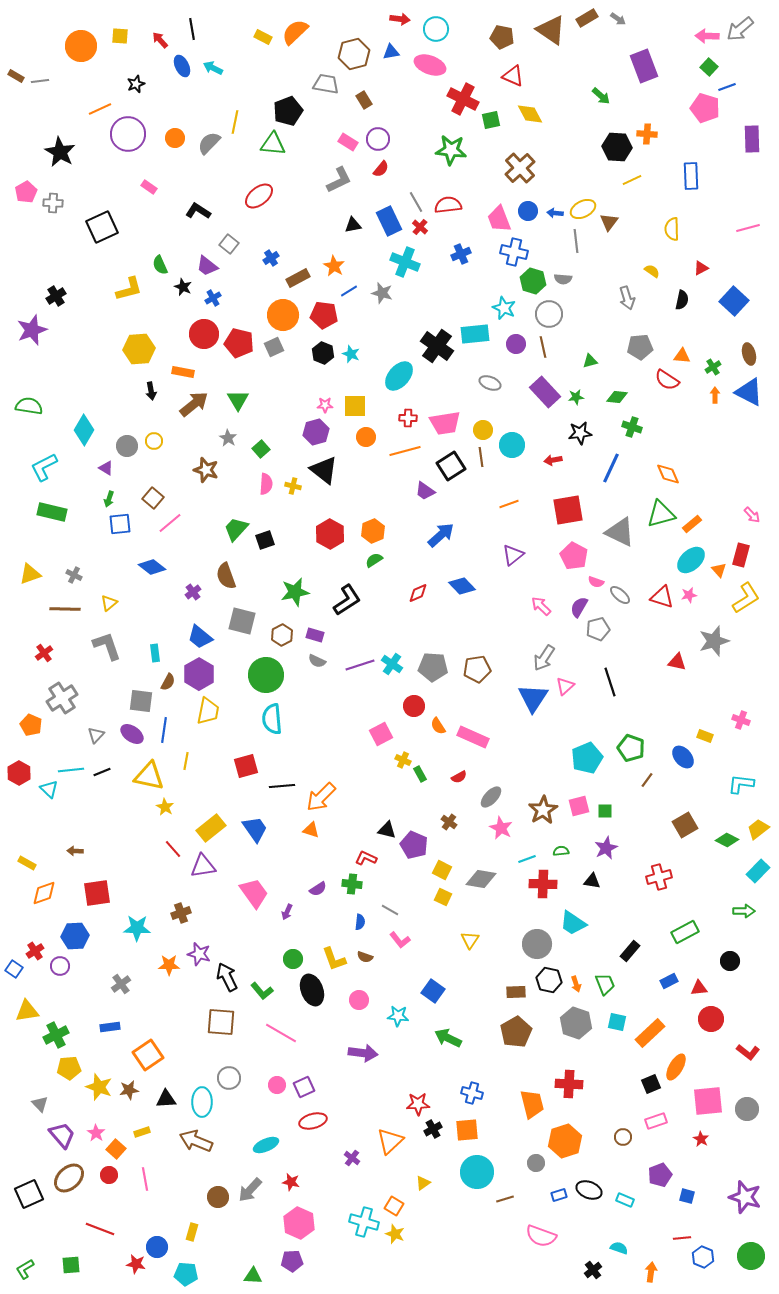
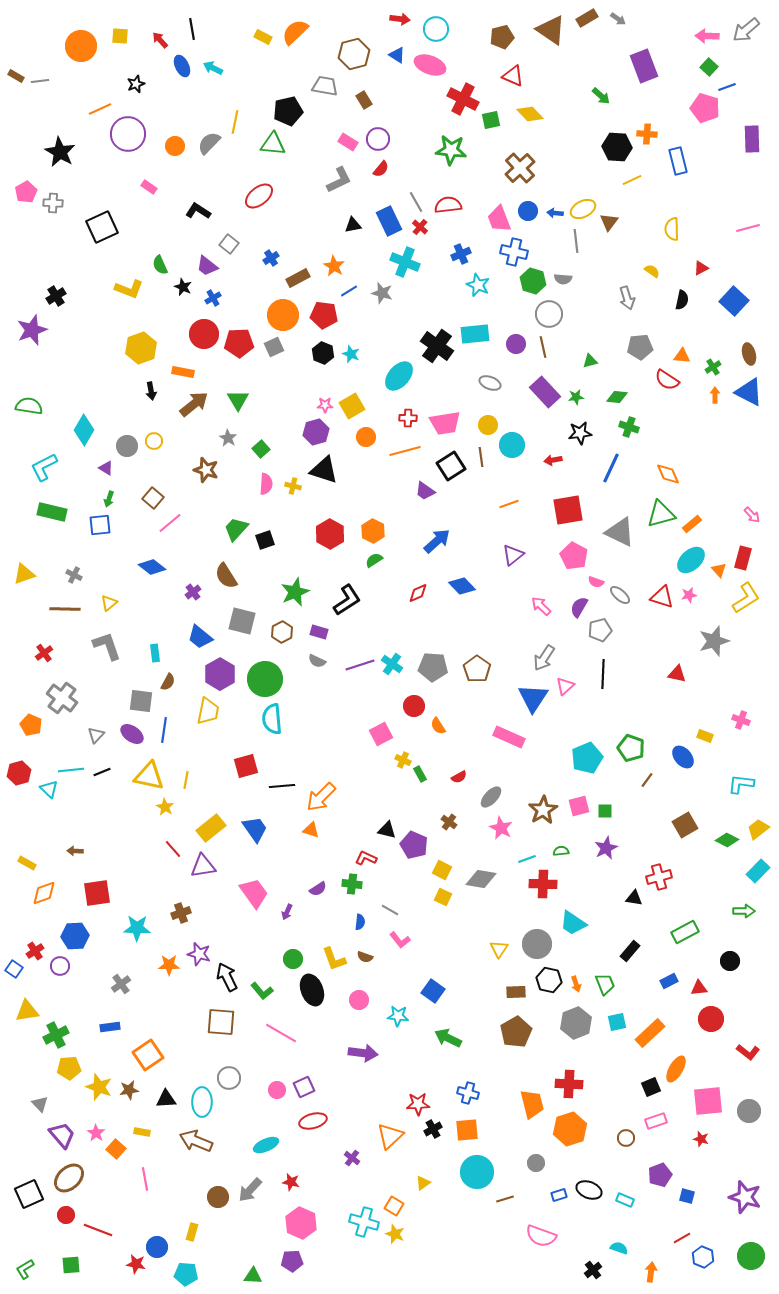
gray arrow at (740, 29): moved 6 px right, 1 px down
brown pentagon at (502, 37): rotated 25 degrees counterclockwise
blue triangle at (391, 52): moved 6 px right, 3 px down; rotated 42 degrees clockwise
gray trapezoid at (326, 84): moved 1 px left, 2 px down
black pentagon at (288, 111): rotated 8 degrees clockwise
yellow diamond at (530, 114): rotated 16 degrees counterclockwise
orange circle at (175, 138): moved 8 px down
blue rectangle at (691, 176): moved 13 px left, 15 px up; rotated 12 degrees counterclockwise
yellow L-shape at (129, 289): rotated 36 degrees clockwise
cyan star at (504, 308): moved 26 px left, 23 px up
red pentagon at (239, 343): rotated 16 degrees counterclockwise
yellow hexagon at (139, 349): moved 2 px right, 1 px up; rotated 16 degrees counterclockwise
yellow square at (355, 406): moved 3 px left; rotated 30 degrees counterclockwise
green cross at (632, 427): moved 3 px left
yellow circle at (483, 430): moved 5 px right, 5 px up
black triangle at (324, 470): rotated 20 degrees counterclockwise
blue square at (120, 524): moved 20 px left, 1 px down
orange hexagon at (373, 531): rotated 10 degrees counterclockwise
blue arrow at (441, 535): moved 4 px left, 6 px down
red rectangle at (741, 555): moved 2 px right, 3 px down
yellow triangle at (30, 574): moved 6 px left
brown semicircle at (226, 576): rotated 12 degrees counterclockwise
green star at (295, 592): rotated 12 degrees counterclockwise
gray pentagon at (598, 629): moved 2 px right, 1 px down
brown hexagon at (282, 635): moved 3 px up
purple rectangle at (315, 635): moved 4 px right, 3 px up
red triangle at (677, 662): moved 12 px down
brown pentagon at (477, 669): rotated 28 degrees counterclockwise
purple hexagon at (199, 674): moved 21 px right
green circle at (266, 675): moved 1 px left, 4 px down
black line at (610, 682): moved 7 px left, 8 px up; rotated 20 degrees clockwise
gray cross at (62, 698): rotated 20 degrees counterclockwise
pink rectangle at (473, 737): moved 36 px right
yellow line at (186, 761): moved 19 px down
red hexagon at (19, 773): rotated 15 degrees clockwise
black triangle at (592, 881): moved 42 px right, 17 px down
yellow triangle at (470, 940): moved 29 px right, 9 px down
cyan square at (617, 1022): rotated 24 degrees counterclockwise
gray hexagon at (576, 1023): rotated 20 degrees clockwise
orange ellipse at (676, 1067): moved 2 px down
black square at (651, 1084): moved 3 px down
pink circle at (277, 1085): moved 5 px down
blue cross at (472, 1093): moved 4 px left
gray circle at (747, 1109): moved 2 px right, 2 px down
yellow rectangle at (142, 1132): rotated 28 degrees clockwise
brown circle at (623, 1137): moved 3 px right, 1 px down
red star at (701, 1139): rotated 14 degrees counterclockwise
orange triangle at (390, 1141): moved 5 px up
orange hexagon at (565, 1141): moved 5 px right, 12 px up
red circle at (109, 1175): moved 43 px left, 40 px down
pink hexagon at (299, 1223): moved 2 px right
red line at (100, 1229): moved 2 px left, 1 px down
red line at (682, 1238): rotated 24 degrees counterclockwise
